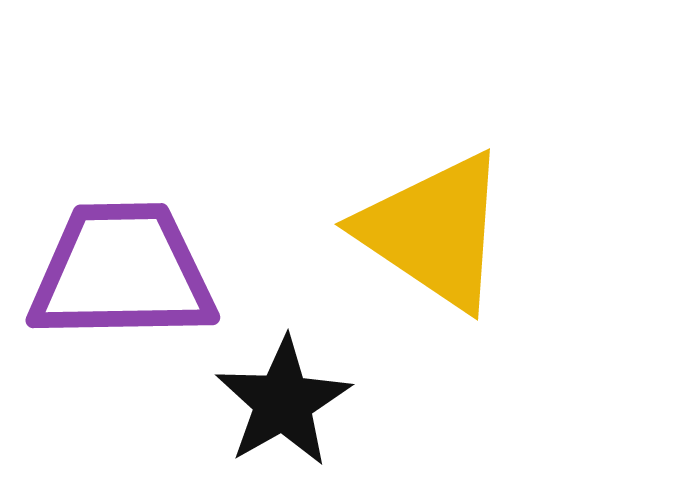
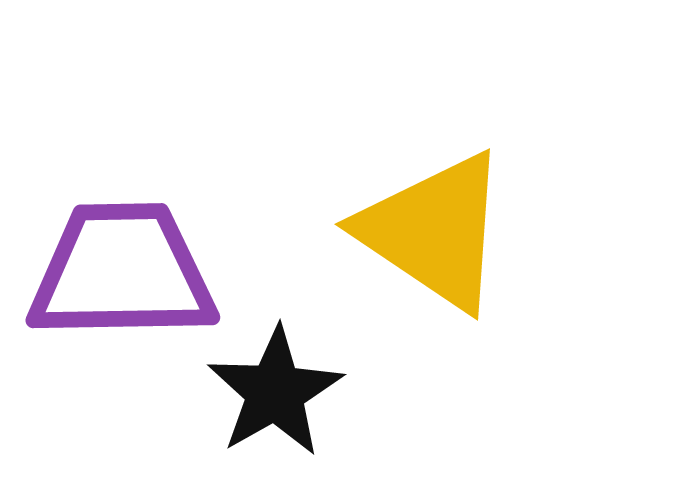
black star: moved 8 px left, 10 px up
